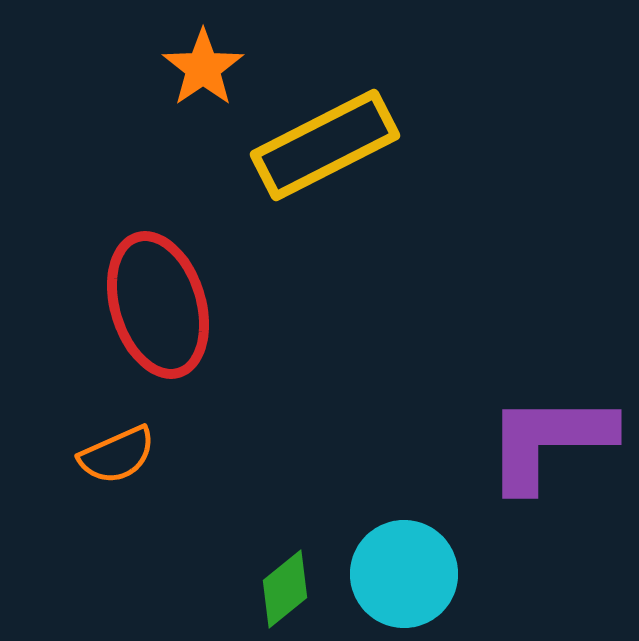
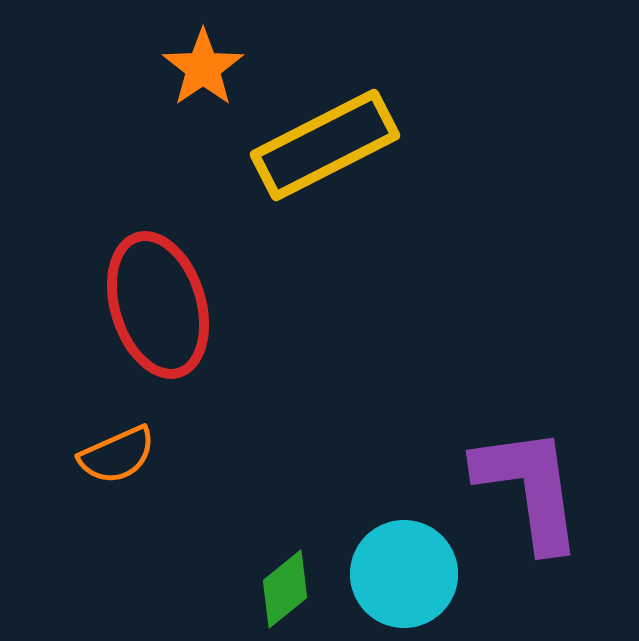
purple L-shape: moved 20 px left, 47 px down; rotated 82 degrees clockwise
